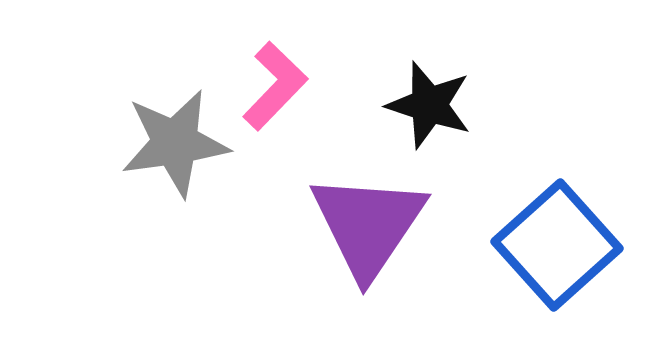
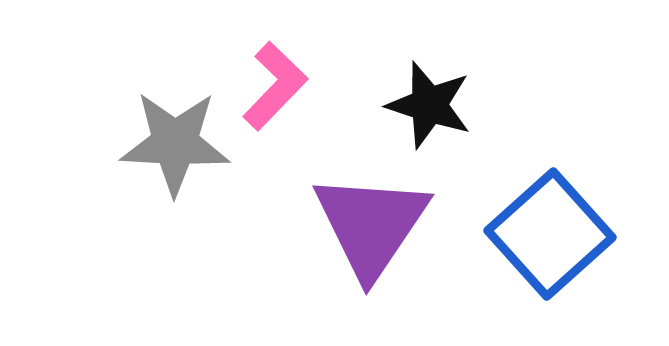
gray star: rotated 11 degrees clockwise
purple triangle: moved 3 px right
blue square: moved 7 px left, 11 px up
